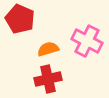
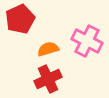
red pentagon: rotated 24 degrees clockwise
red cross: rotated 12 degrees counterclockwise
